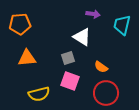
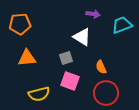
cyan trapezoid: rotated 55 degrees clockwise
gray square: moved 2 px left
orange semicircle: rotated 32 degrees clockwise
